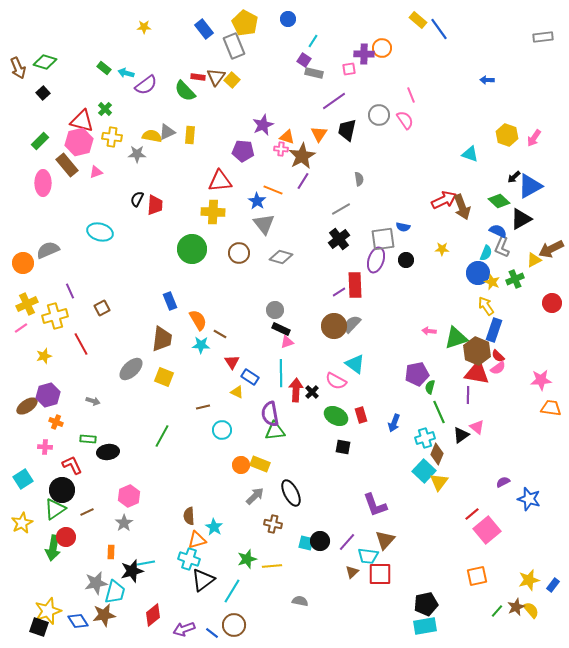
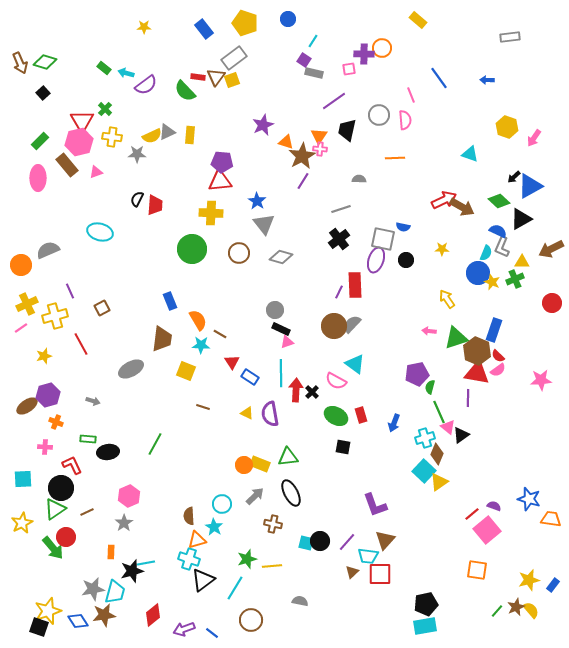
yellow pentagon at (245, 23): rotated 10 degrees counterclockwise
blue line at (439, 29): moved 49 px down
gray rectangle at (543, 37): moved 33 px left
gray rectangle at (234, 46): moved 12 px down; rotated 75 degrees clockwise
brown arrow at (18, 68): moved 2 px right, 5 px up
yellow square at (232, 80): rotated 28 degrees clockwise
pink semicircle at (405, 120): rotated 30 degrees clockwise
red triangle at (82, 121): rotated 45 degrees clockwise
orange triangle at (319, 134): moved 2 px down
yellow hexagon at (507, 135): moved 8 px up
yellow semicircle at (152, 136): rotated 144 degrees clockwise
orange triangle at (287, 137): moved 1 px left, 5 px down
pink cross at (281, 149): moved 39 px right
purple pentagon at (243, 151): moved 21 px left, 11 px down
gray semicircle at (359, 179): rotated 80 degrees counterclockwise
pink ellipse at (43, 183): moved 5 px left, 5 px up
orange line at (273, 190): moved 122 px right, 32 px up; rotated 24 degrees counterclockwise
brown arrow at (462, 207): rotated 40 degrees counterclockwise
gray line at (341, 209): rotated 12 degrees clockwise
yellow cross at (213, 212): moved 2 px left, 1 px down
gray square at (383, 239): rotated 20 degrees clockwise
yellow triangle at (534, 260): moved 12 px left, 2 px down; rotated 28 degrees clockwise
orange circle at (23, 263): moved 2 px left, 2 px down
purple line at (339, 292): rotated 32 degrees counterclockwise
yellow arrow at (486, 306): moved 39 px left, 7 px up
pink semicircle at (498, 368): moved 2 px down
gray ellipse at (131, 369): rotated 15 degrees clockwise
yellow square at (164, 377): moved 22 px right, 6 px up
yellow triangle at (237, 392): moved 10 px right, 21 px down
purple line at (468, 395): moved 3 px down
brown line at (203, 407): rotated 32 degrees clockwise
orange trapezoid at (551, 408): moved 111 px down
pink triangle at (477, 427): moved 29 px left
cyan circle at (222, 430): moved 74 px down
green triangle at (275, 431): moved 13 px right, 26 px down
green line at (162, 436): moved 7 px left, 8 px down
orange circle at (241, 465): moved 3 px right
cyan square at (23, 479): rotated 30 degrees clockwise
yellow triangle at (439, 482): rotated 18 degrees clockwise
purple semicircle at (503, 482): moved 9 px left, 24 px down; rotated 48 degrees clockwise
black circle at (62, 490): moved 1 px left, 2 px up
green arrow at (53, 548): rotated 50 degrees counterclockwise
orange square at (477, 576): moved 6 px up; rotated 20 degrees clockwise
gray star at (96, 583): moved 3 px left, 6 px down
cyan line at (232, 591): moved 3 px right, 3 px up
brown circle at (234, 625): moved 17 px right, 5 px up
